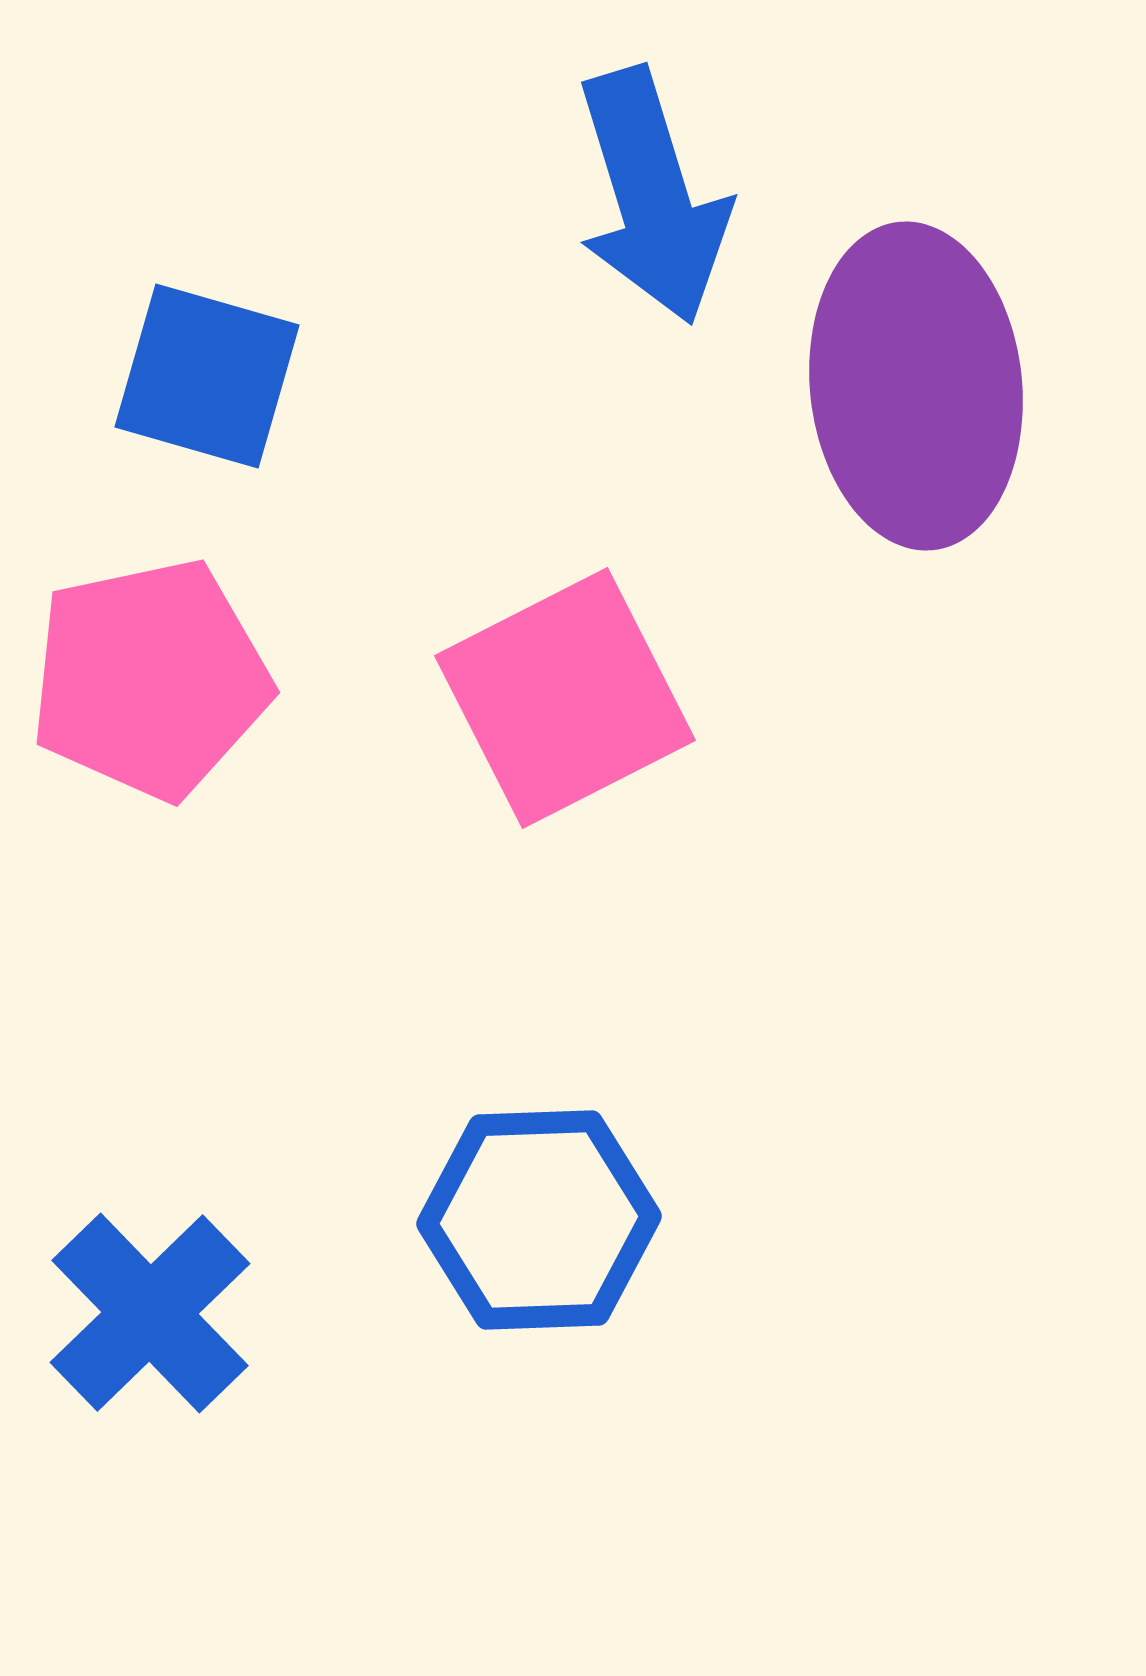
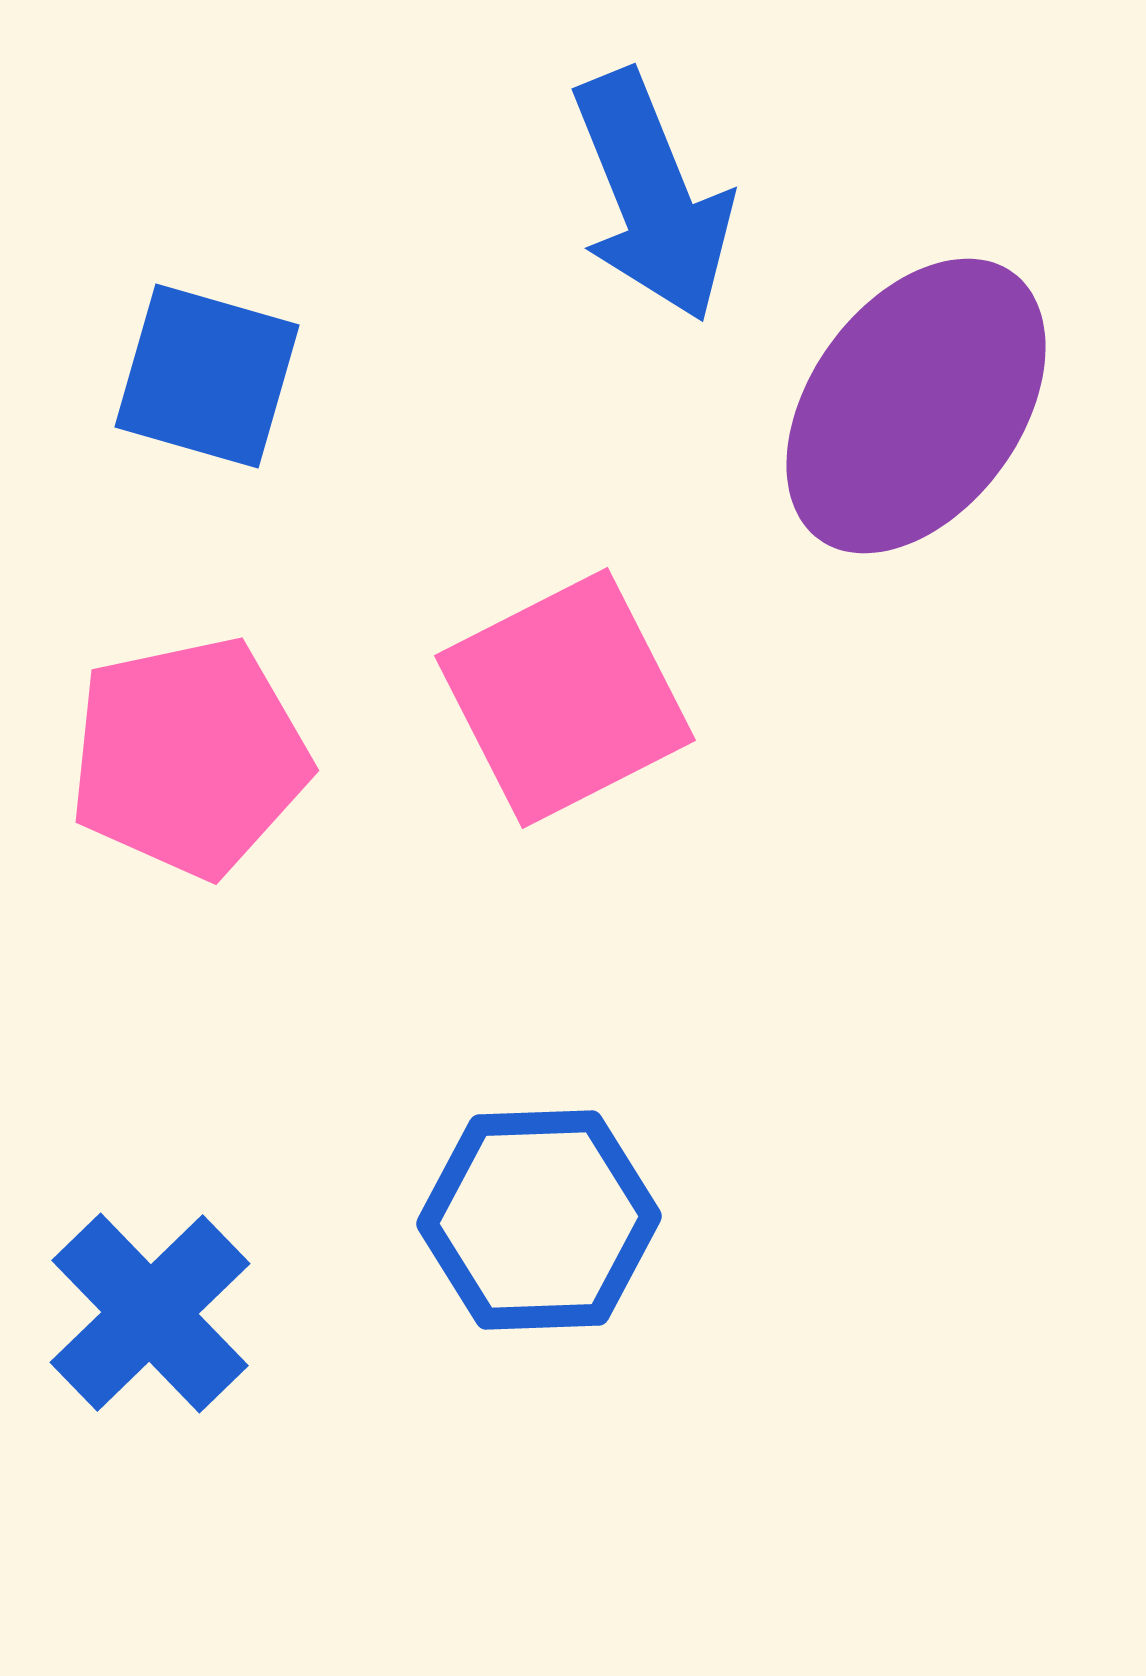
blue arrow: rotated 5 degrees counterclockwise
purple ellipse: moved 20 px down; rotated 42 degrees clockwise
pink pentagon: moved 39 px right, 78 px down
